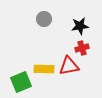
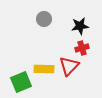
red triangle: rotated 35 degrees counterclockwise
